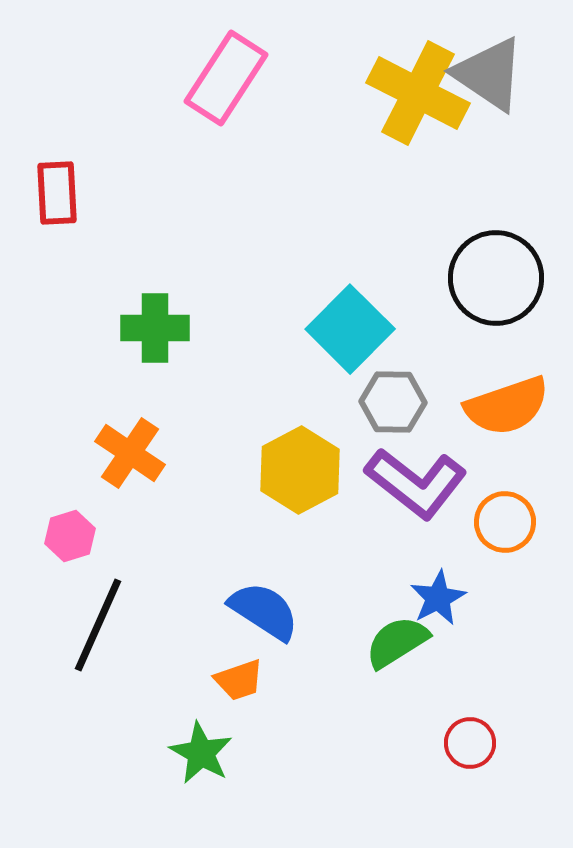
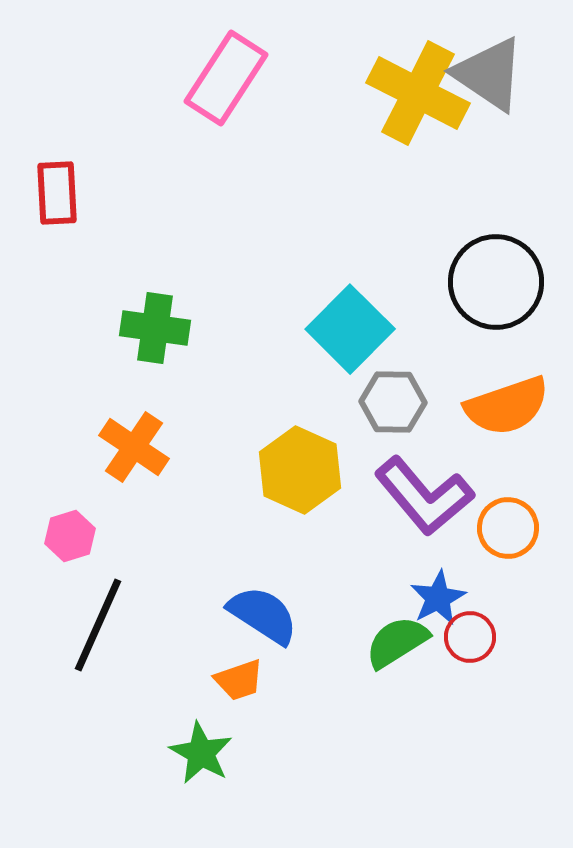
black circle: moved 4 px down
green cross: rotated 8 degrees clockwise
orange cross: moved 4 px right, 6 px up
yellow hexagon: rotated 8 degrees counterclockwise
purple L-shape: moved 8 px right, 13 px down; rotated 12 degrees clockwise
orange circle: moved 3 px right, 6 px down
blue semicircle: moved 1 px left, 4 px down
red circle: moved 106 px up
